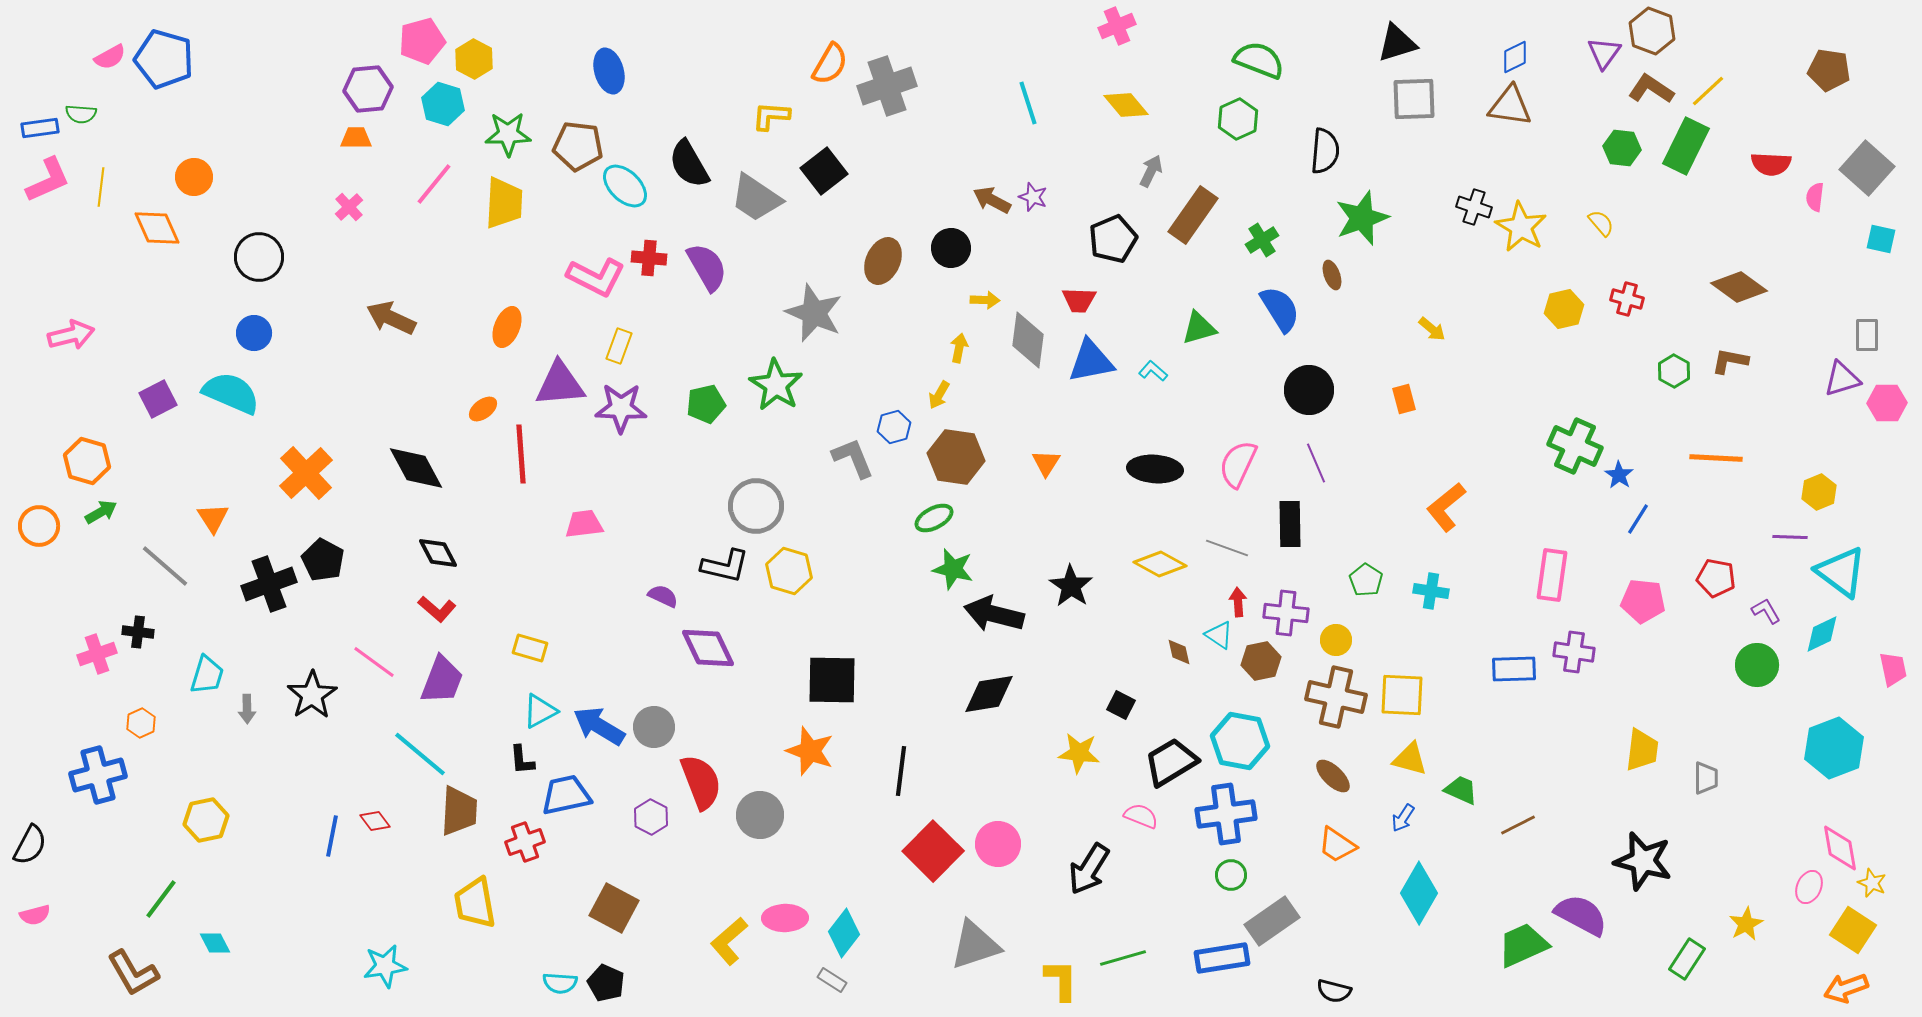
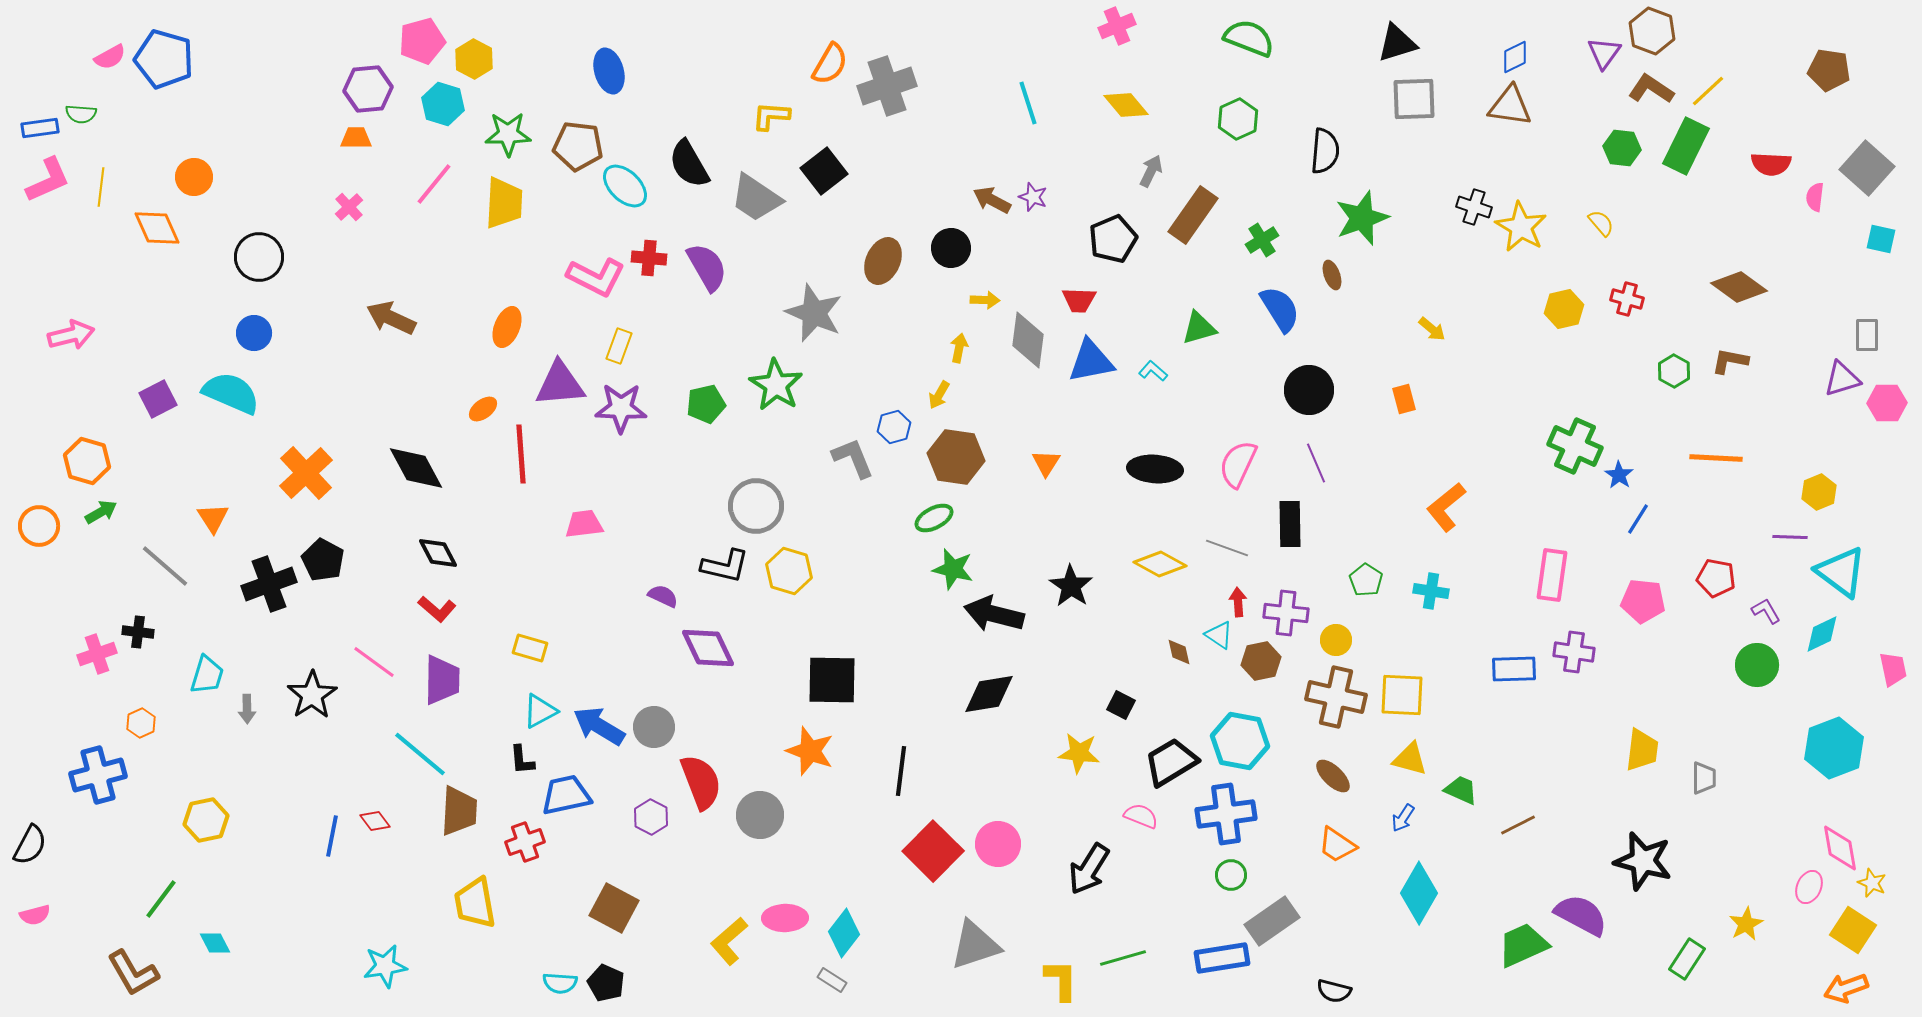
green semicircle at (1259, 60): moved 10 px left, 22 px up
purple trapezoid at (442, 680): rotated 20 degrees counterclockwise
gray trapezoid at (1706, 778): moved 2 px left
